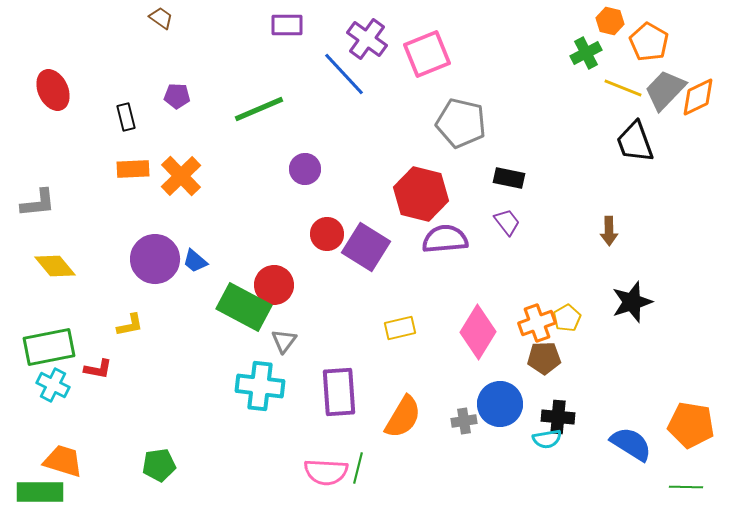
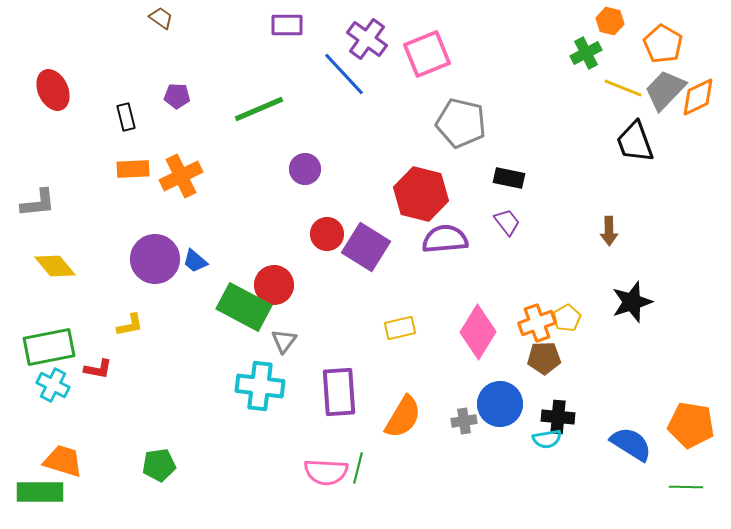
orange pentagon at (649, 42): moved 14 px right, 2 px down
orange cross at (181, 176): rotated 18 degrees clockwise
